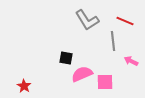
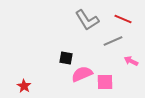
red line: moved 2 px left, 2 px up
gray line: rotated 72 degrees clockwise
